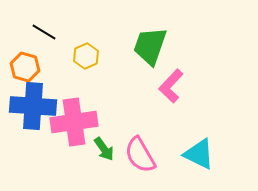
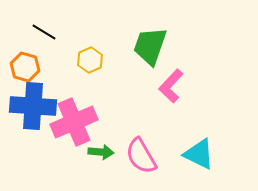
yellow hexagon: moved 4 px right, 4 px down
pink cross: rotated 15 degrees counterclockwise
green arrow: moved 3 px left, 3 px down; rotated 50 degrees counterclockwise
pink semicircle: moved 1 px right, 1 px down
